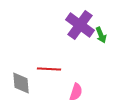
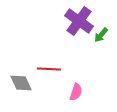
purple cross: moved 1 px left, 4 px up
green arrow: rotated 63 degrees clockwise
gray diamond: rotated 20 degrees counterclockwise
